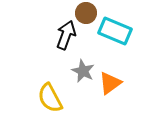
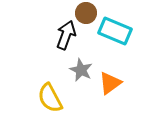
gray star: moved 2 px left, 1 px up
